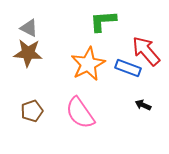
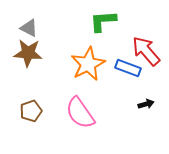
black arrow: moved 3 px right, 1 px up; rotated 140 degrees clockwise
brown pentagon: moved 1 px left
